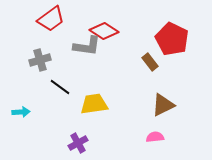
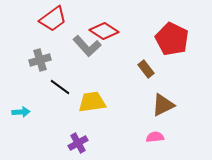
red trapezoid: moved 2 px right
gray L-shape: rotated 40 degrees clockwise
brown rectangle: moved 4 px left, 7 px down
yellow trapezoid: moved 2 px left, 2 px up
